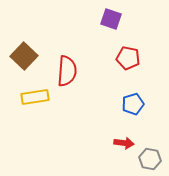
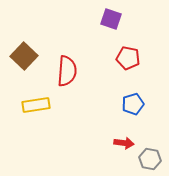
yellow rectangle: moved 1 px right, 8 px down
